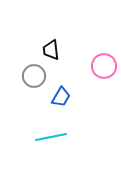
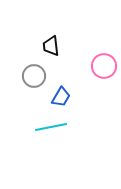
black trapezoid: moved 4 px up
cyan line: moved 10 px up
